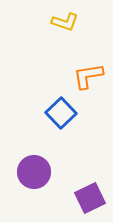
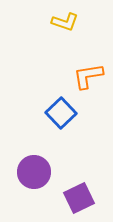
purple square: moved 11 px left
